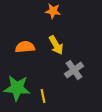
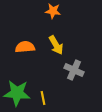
gray cross: rotated 30 degrees counterclockwise
green star: moved 5 px down
yellow line: moved 2 px down
